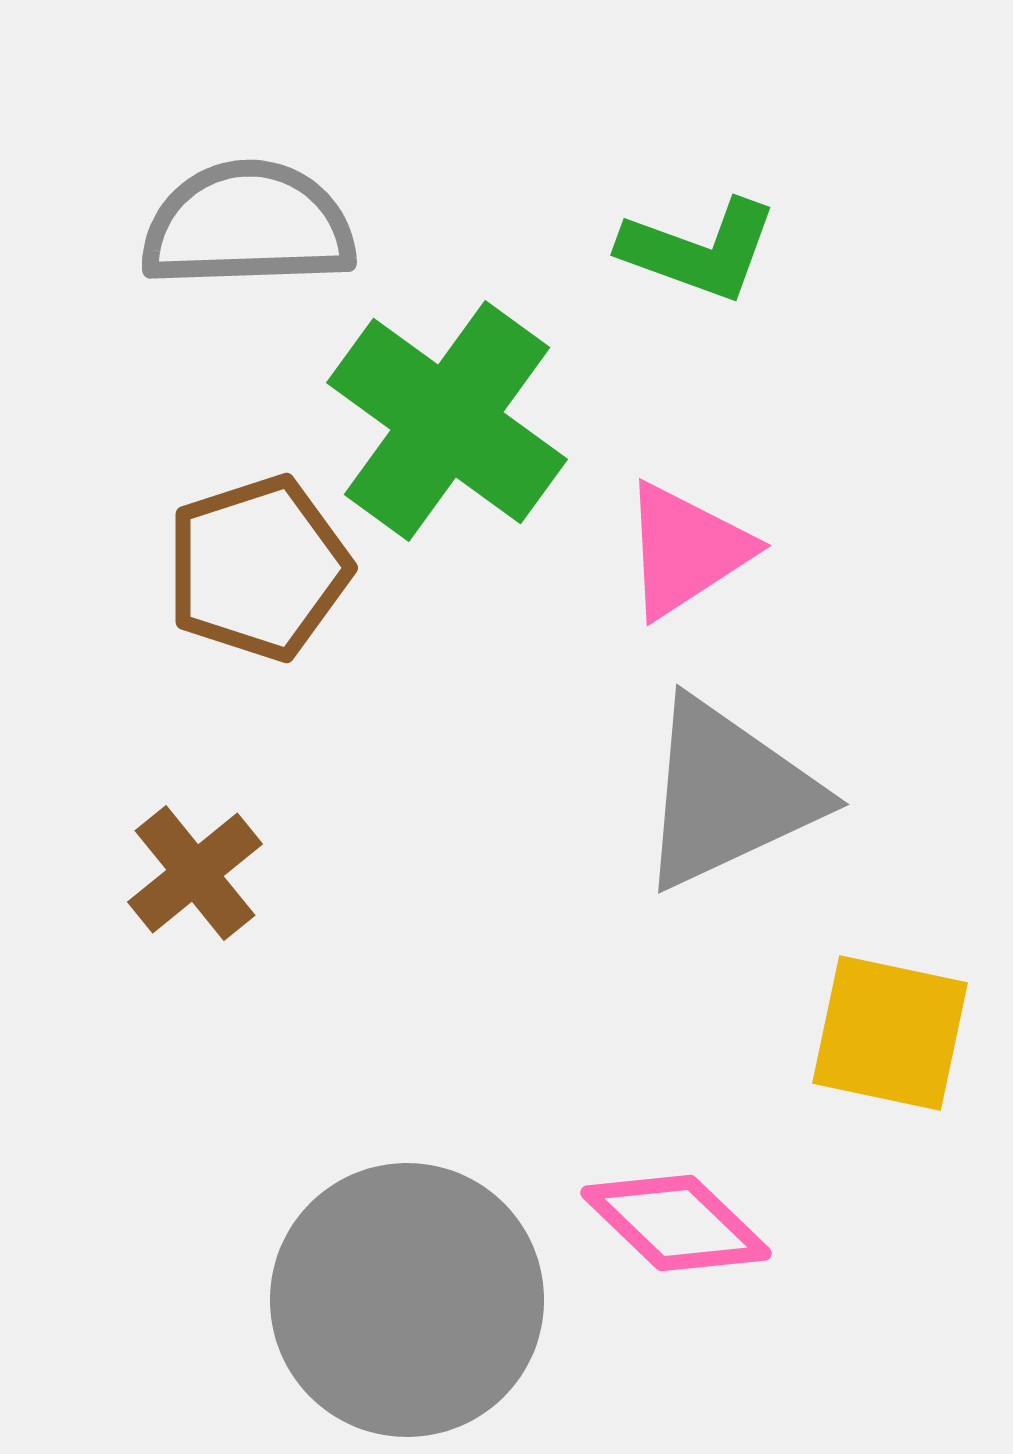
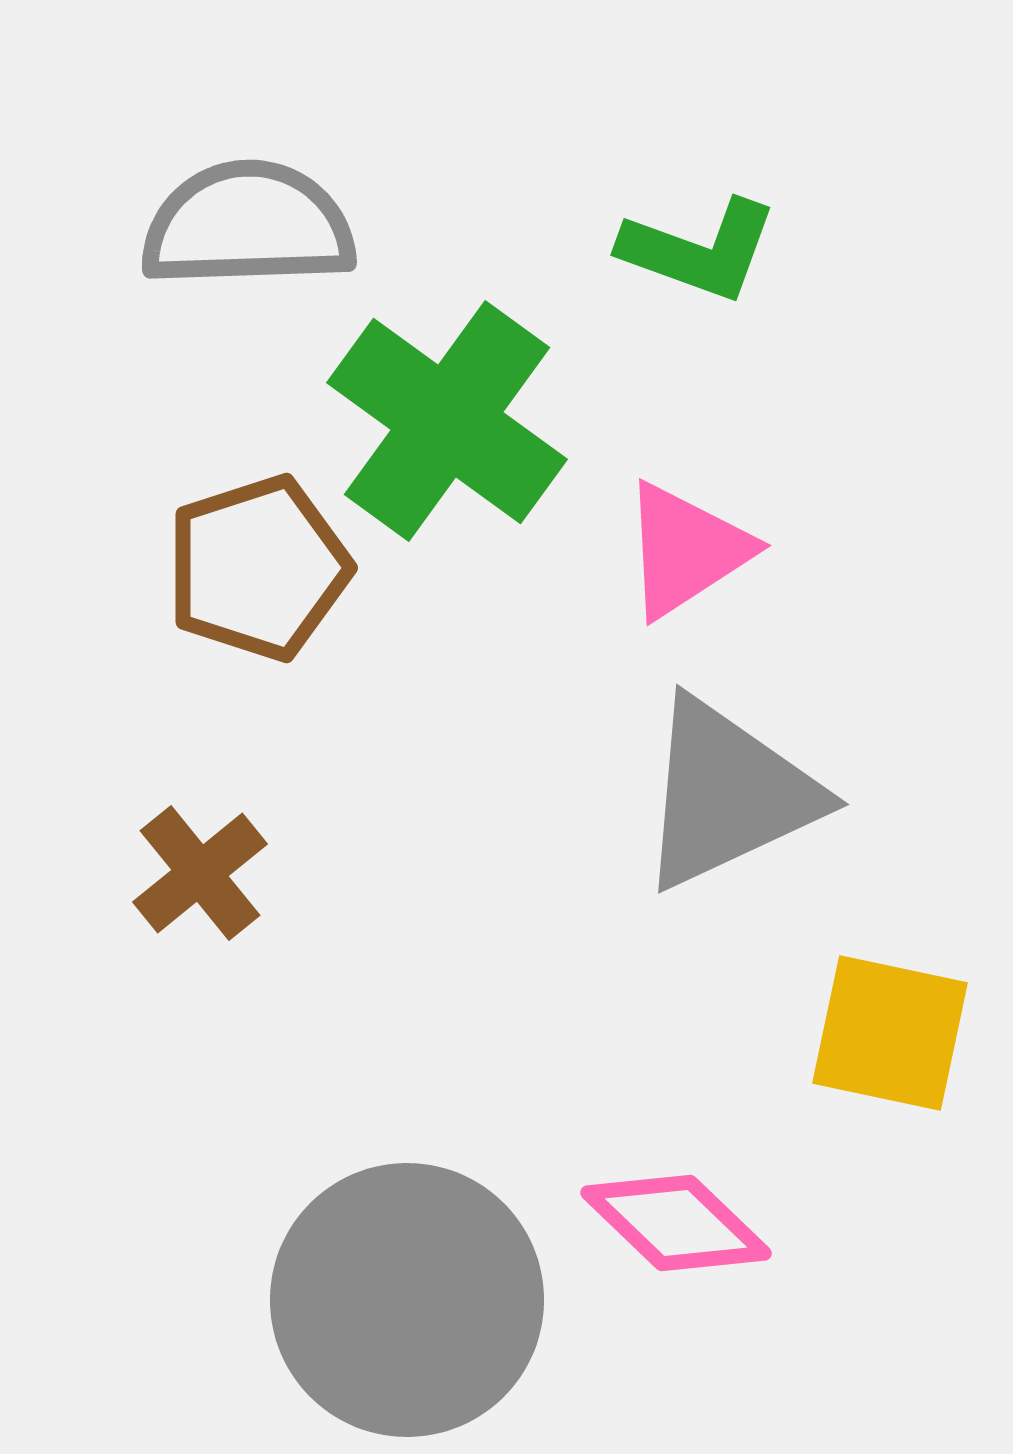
brown cross: moved 5 px right
